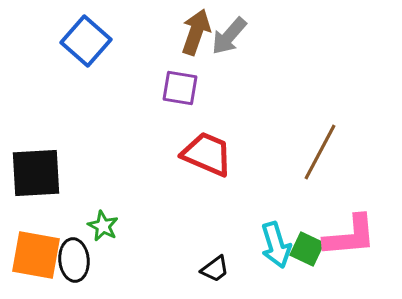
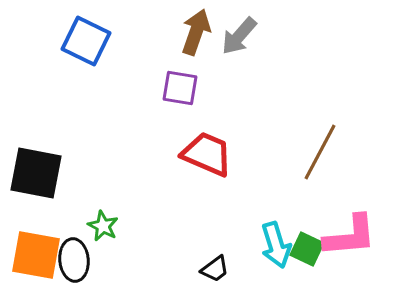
gray arrow: moved 10 px right
blue square: rotated 15 degrees counterclockwise
black square: rotated 14 degrees clockwise
